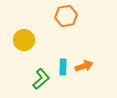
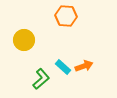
orange hexagon: rotated 15 degrees clockwise
cyan rectangle: rotated 49 degrees counterclockwise
